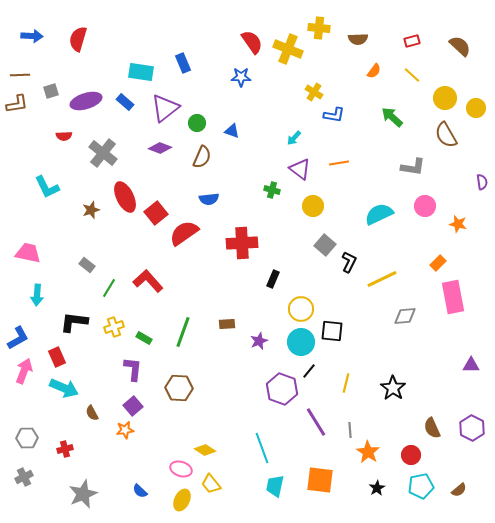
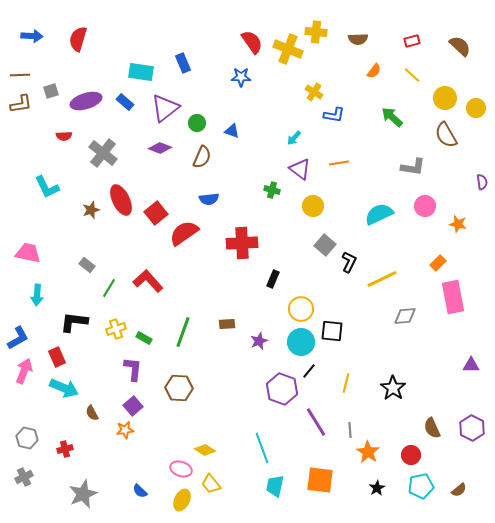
yellow cross at (319, 28): moved 3 px left, 4 px down
brown L-shape at (17, 104): moved 4 px right
red ellipse at (125, 197): moved 4 px left, 3 px down
yellow cross at (114, 327): moved 2 px right, 2 px down
gray hexagon at (27, 438): rotated 15 degrees clockwise
